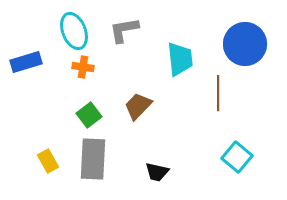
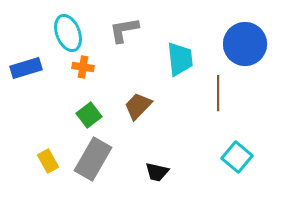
cyan ellipse: moved 6 px left, 2 px down
blue rectangle: moved 6 px down
gray rectangle: rotated 27 degrees clockwise
